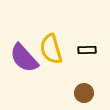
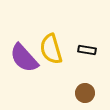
black rectangle: rotated 12 degrees clockwise
brown circle: moved 1 px right
